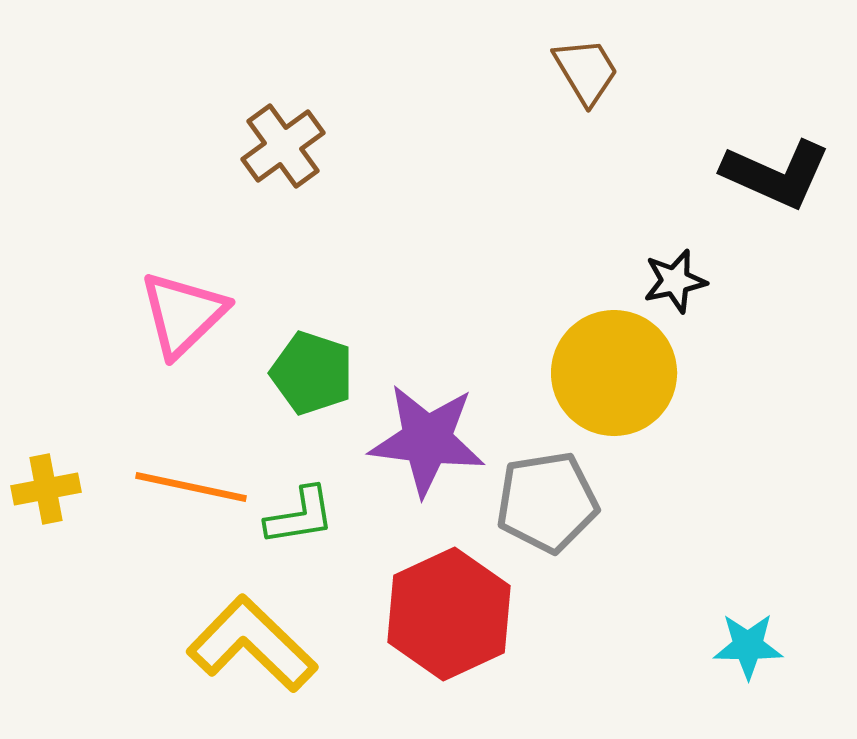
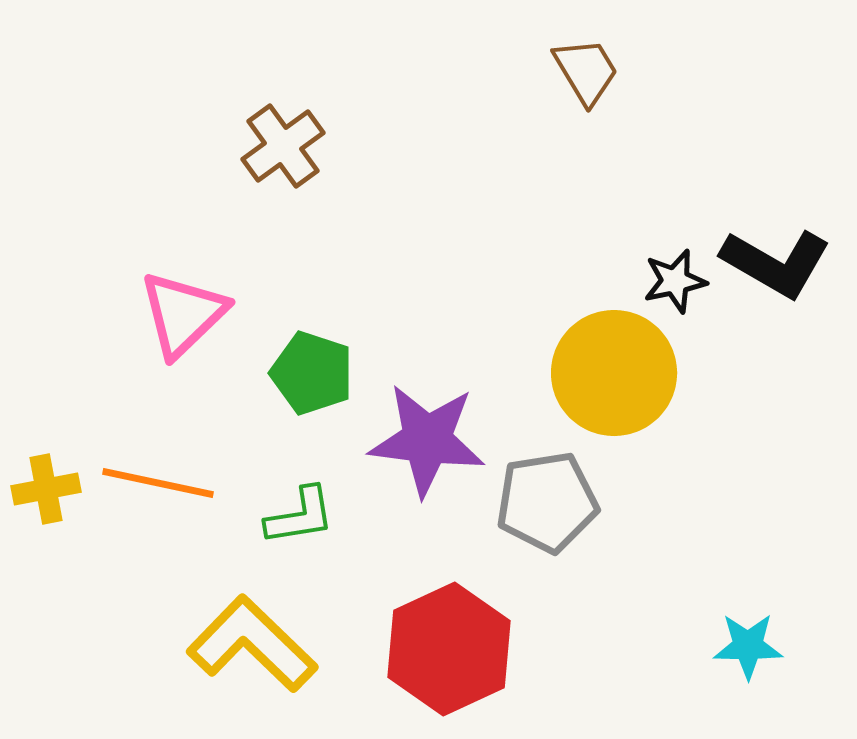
black L-shape: moved 89 px down; rotated 6 degrees clockwise
orange line: moved 33 px left, 4 px up
red hexagon: moved 35 px down
